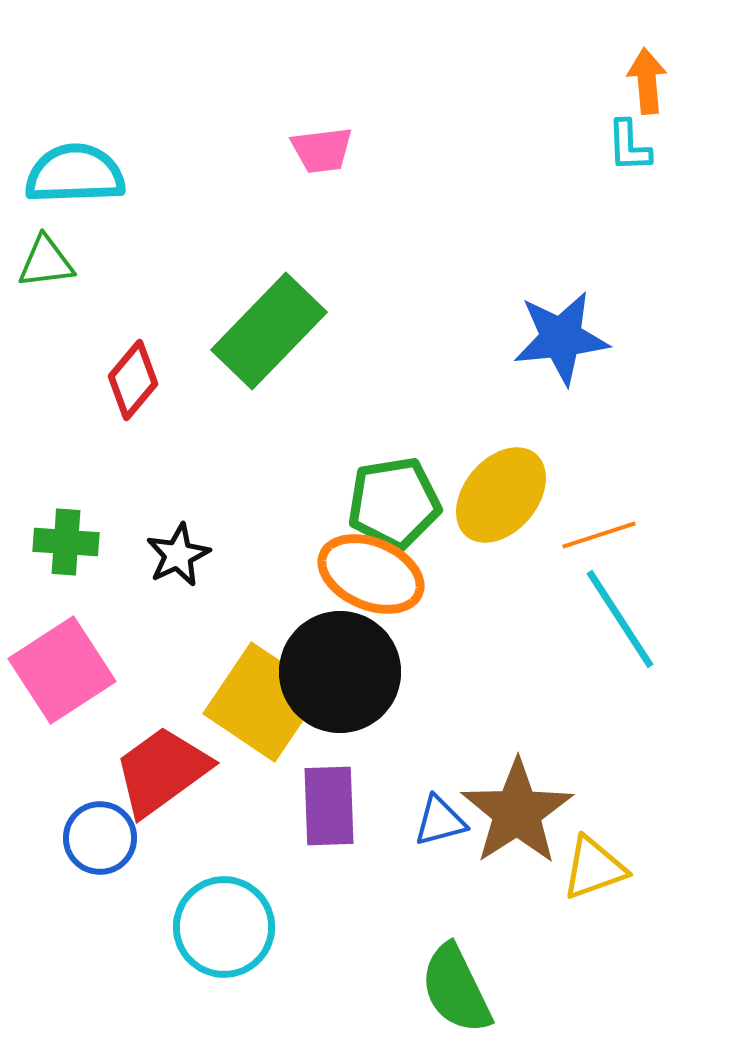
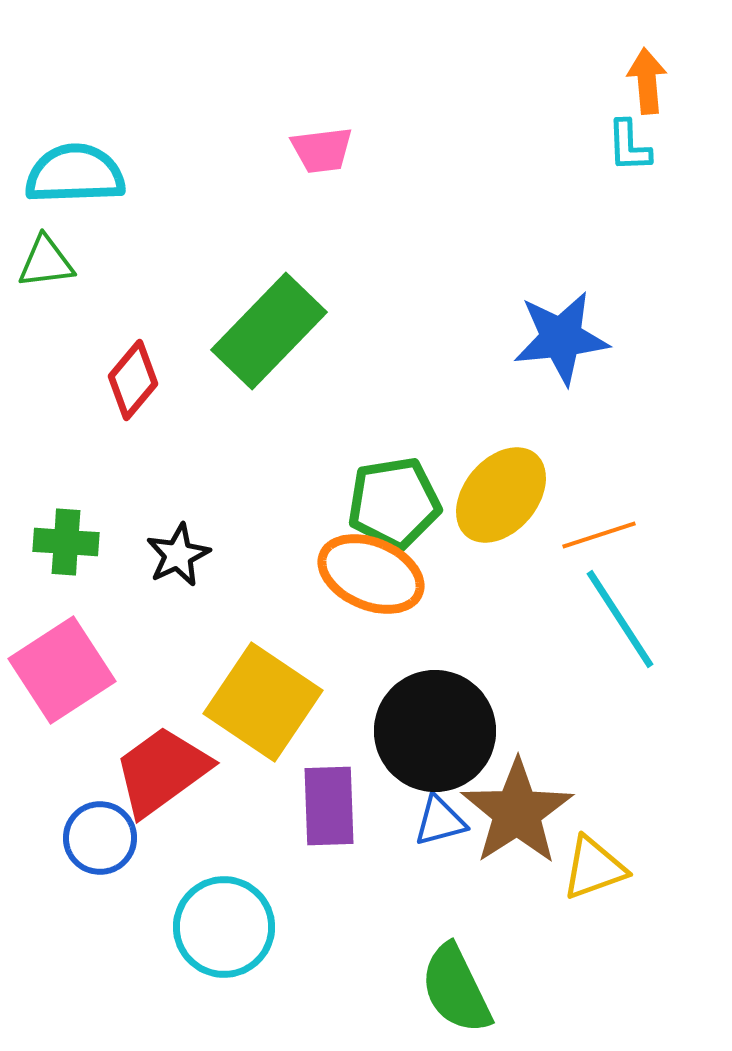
black circle: moved 95 px right, 59 px down
